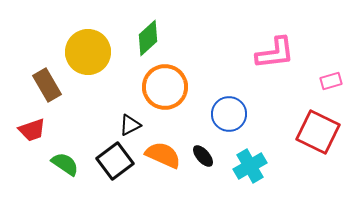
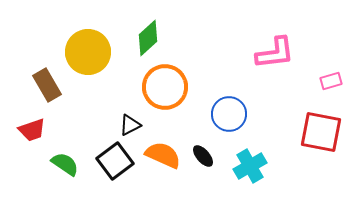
red square: moved 3 px right; rotated 15 degrees counterclockwise
